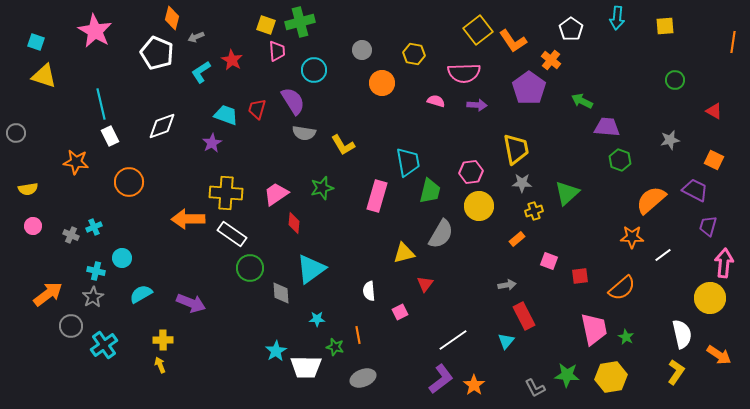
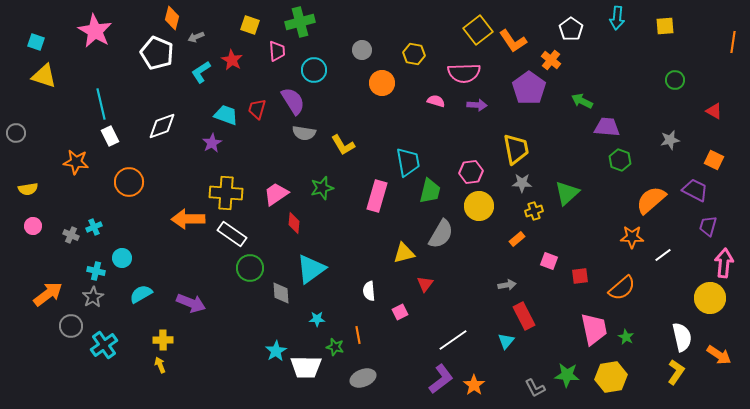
yellow square at (266, 25): moved 16 px left
white semicircle at (682, 334): moved 3 px down
